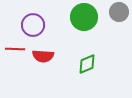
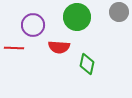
green circle: moved 7 px left
red line: moved 1 px left, 1 px up
red semicircle: moved 16 px right, 9 px up
green diamond: rotated 55 degrees counterclockwise
